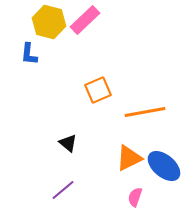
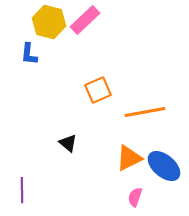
purple line: moved 41 px left; rotated 50 degrees counterclockwise
